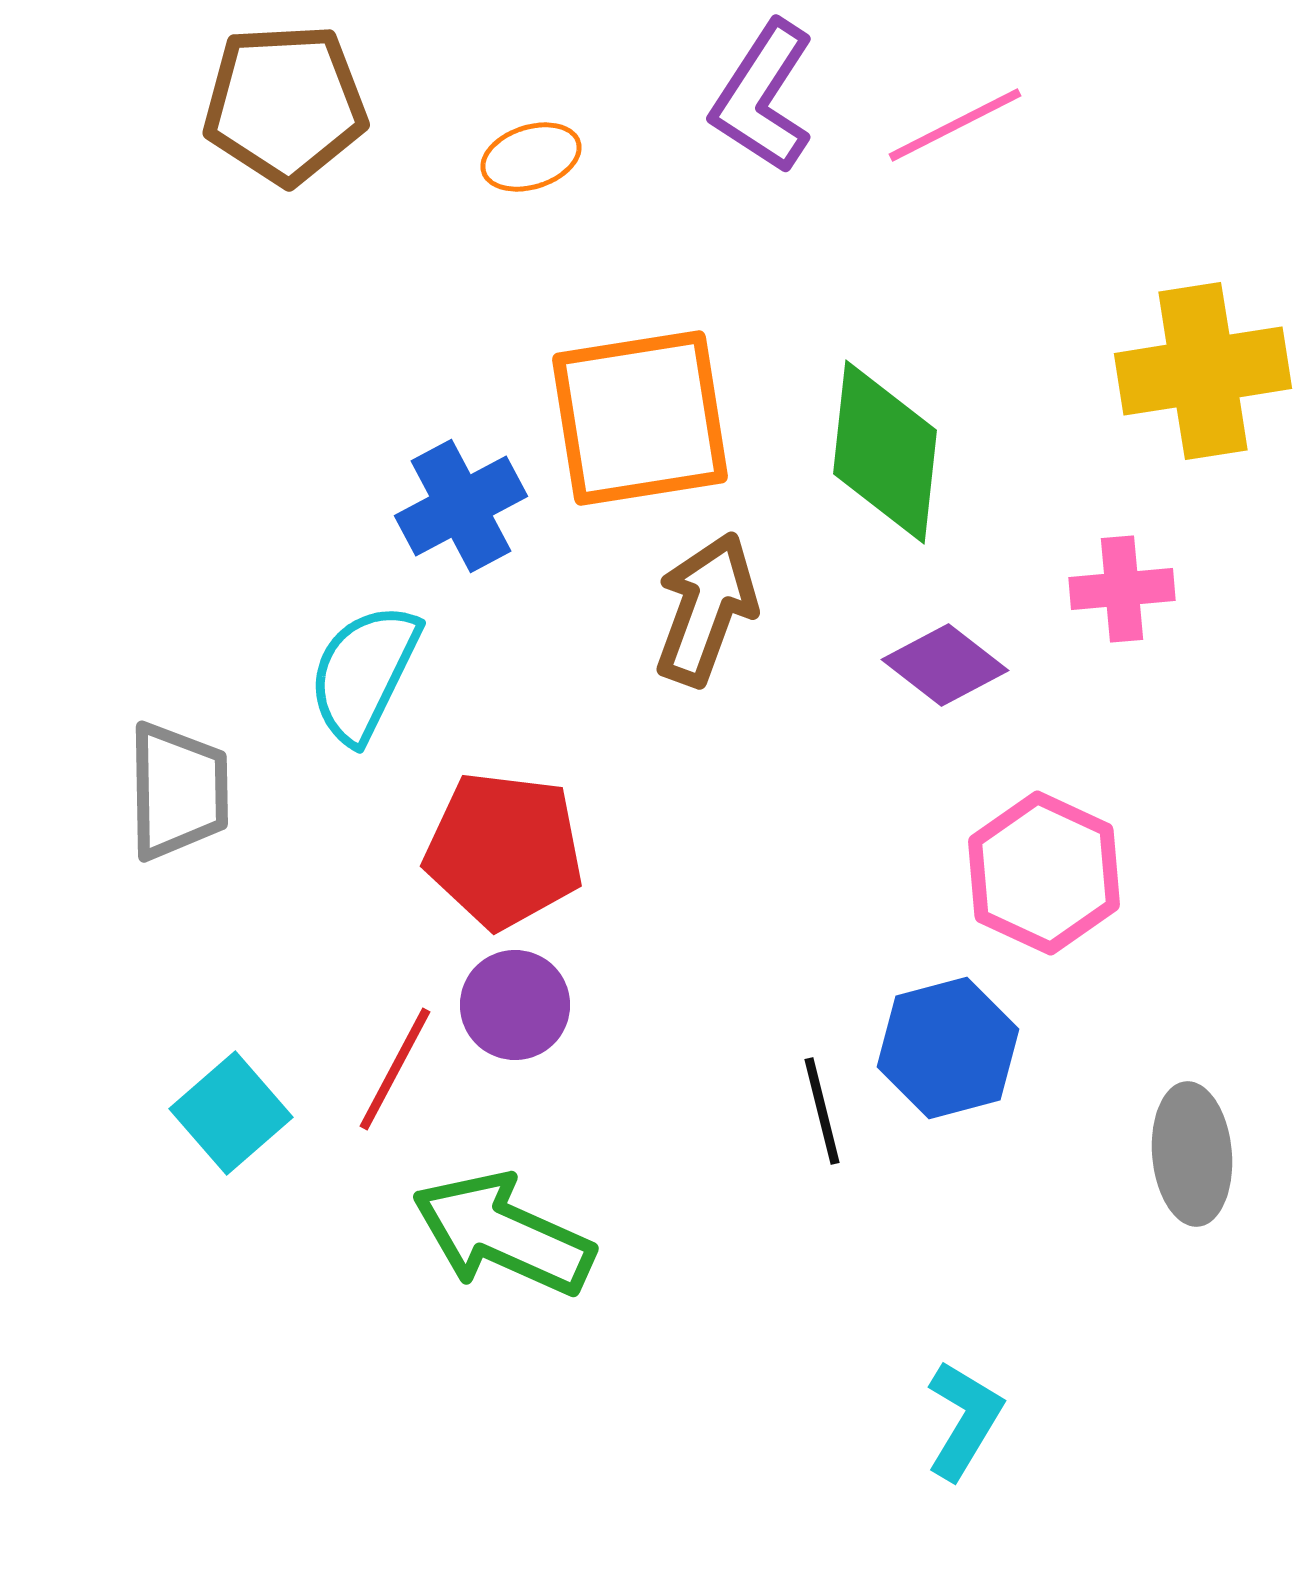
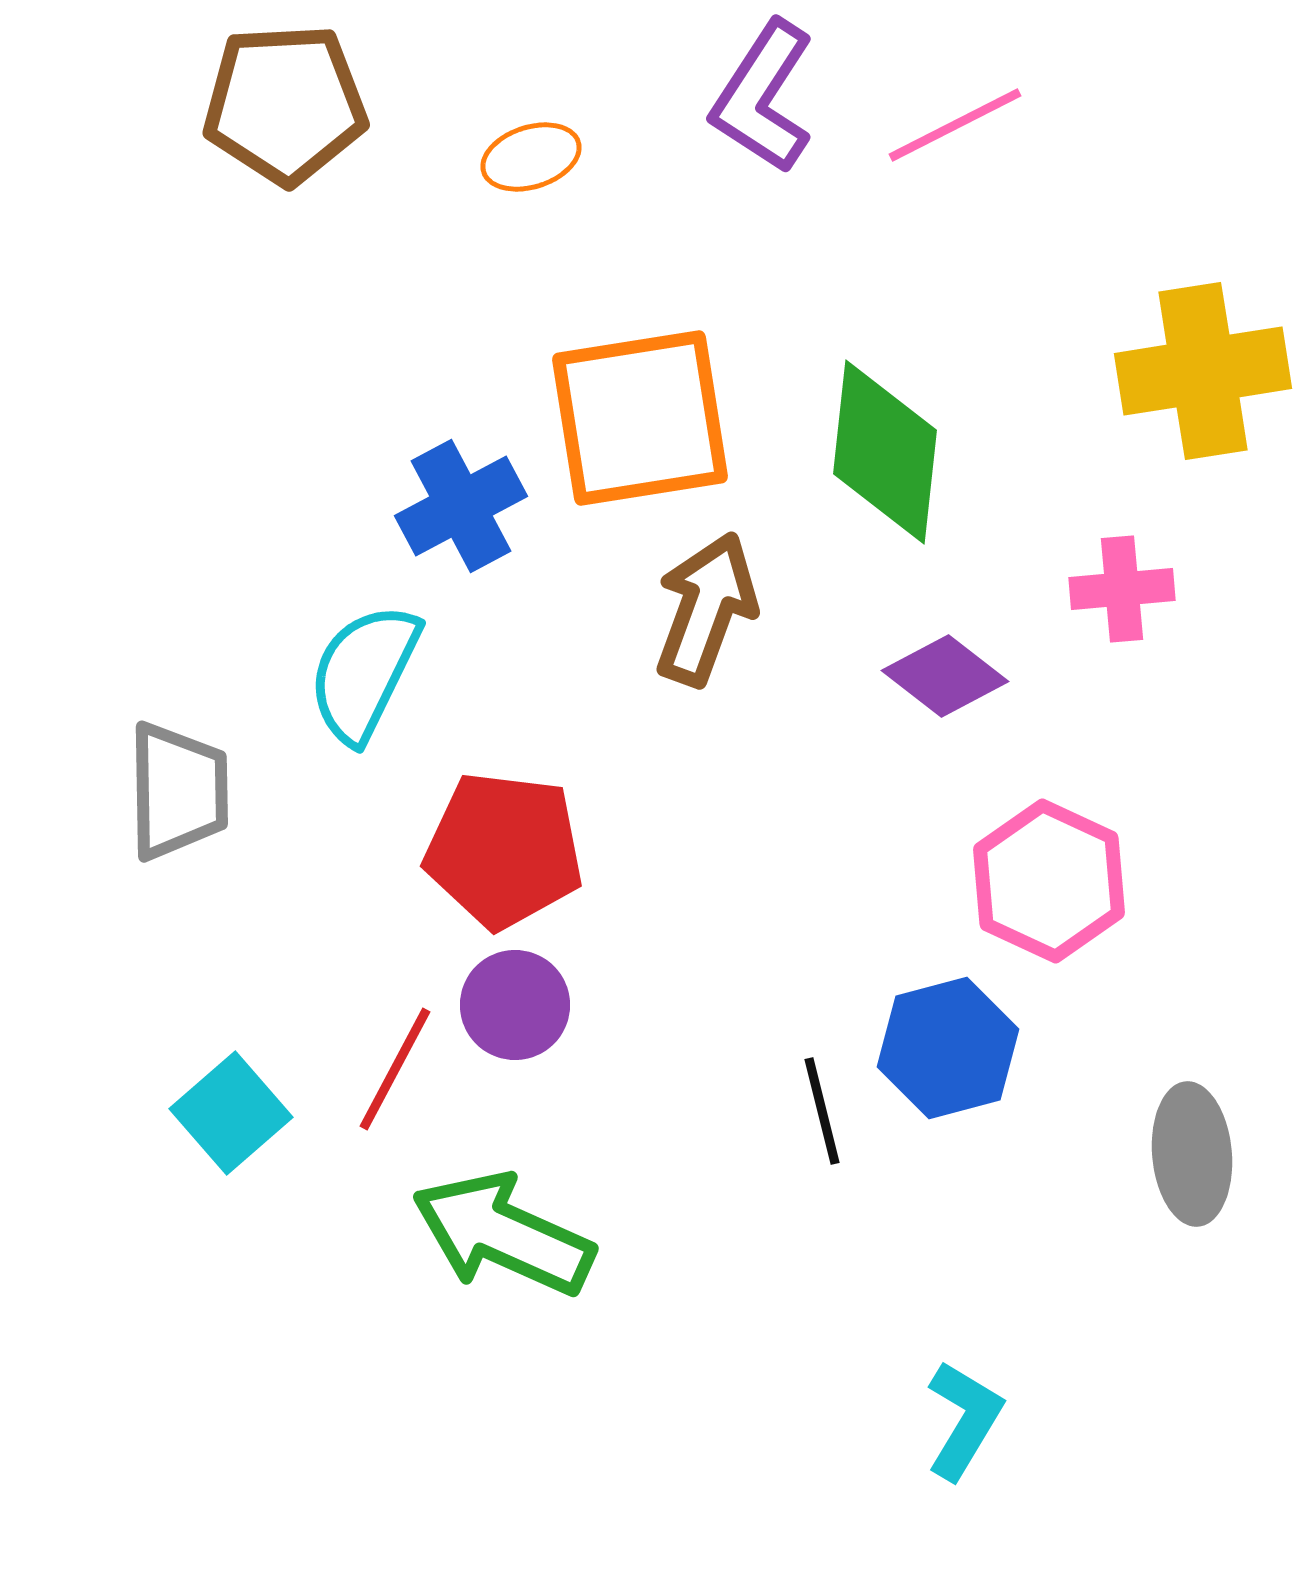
purple diamond: moved 11 px down
pink hexagon: moved 5 px right, 8 px down
